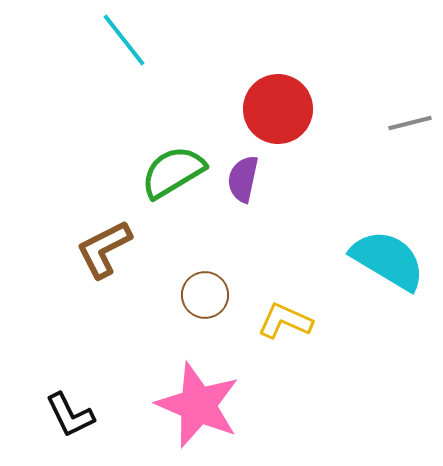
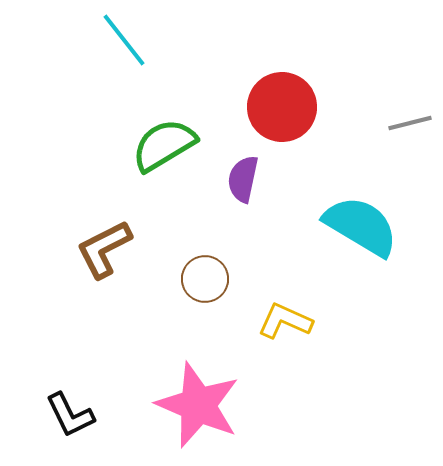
red circle: moved 4 px right, 2 px up
green semicircle: moved 9 px left, 27 px up
cyan semicircle: moved 27 px left, 34 px up
brown circle: moved 16 px up
